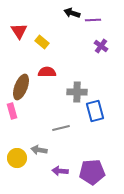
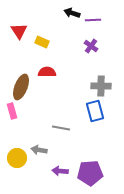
yellow rectangle: rotated 16 degrees counterclockwise
purple cross: moved 10 px left
gray cross: moved 24 px right, 6 px up
gray line: rotated 24 degrees clockwise
purple pentagon: moved 2 px left, 1 px down
